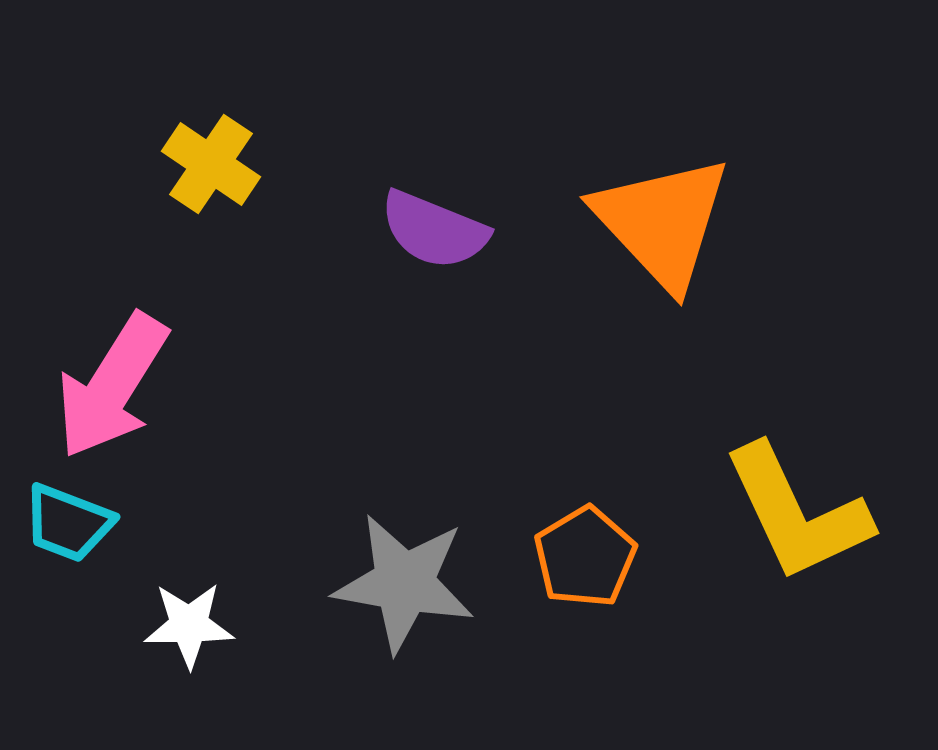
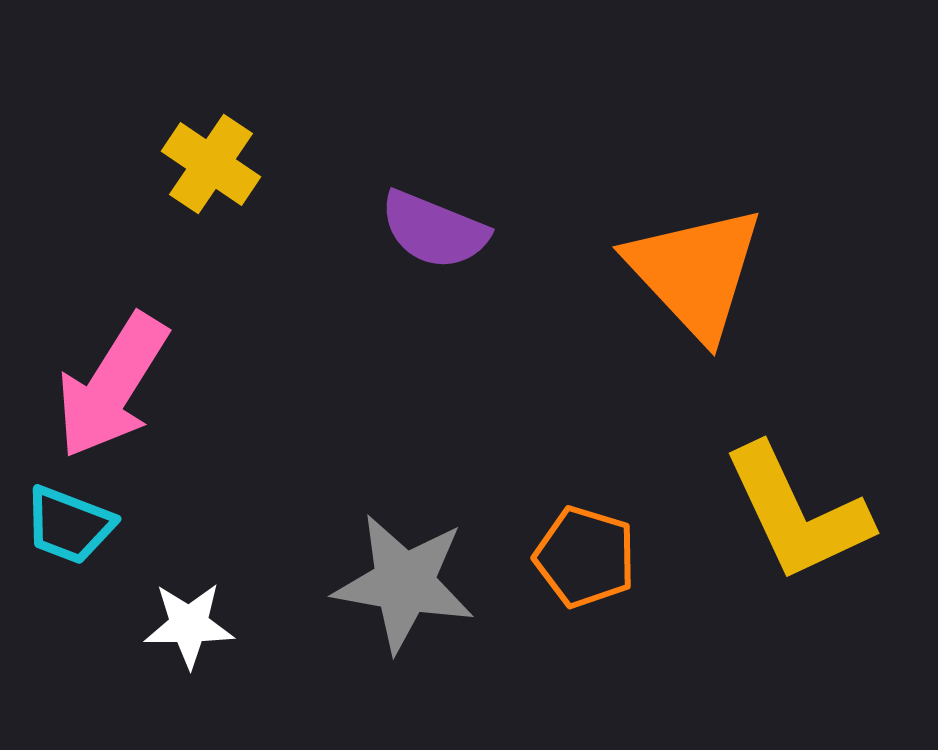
orange triangle: moved 33 px right, 50 px down
cyan trapezoid: moved 1 px right, 2 px down
orange pentagon: rotated 24 degrees counterclockwise
